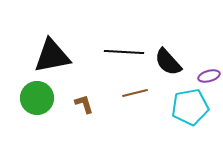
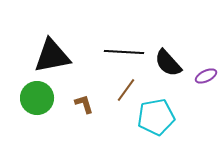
black semicircle: moved 1 px down
purple ellipse: moved 3 px left; rotated 10 degrees counterclockwise
brown line: moved 9 px left, 3 px up; rotated 40 degrees counterclockwise
cyan pentagon: moved 34 px left, 10 px down
